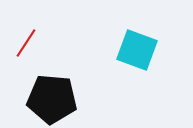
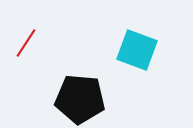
black pentagon: moved 28 px right
